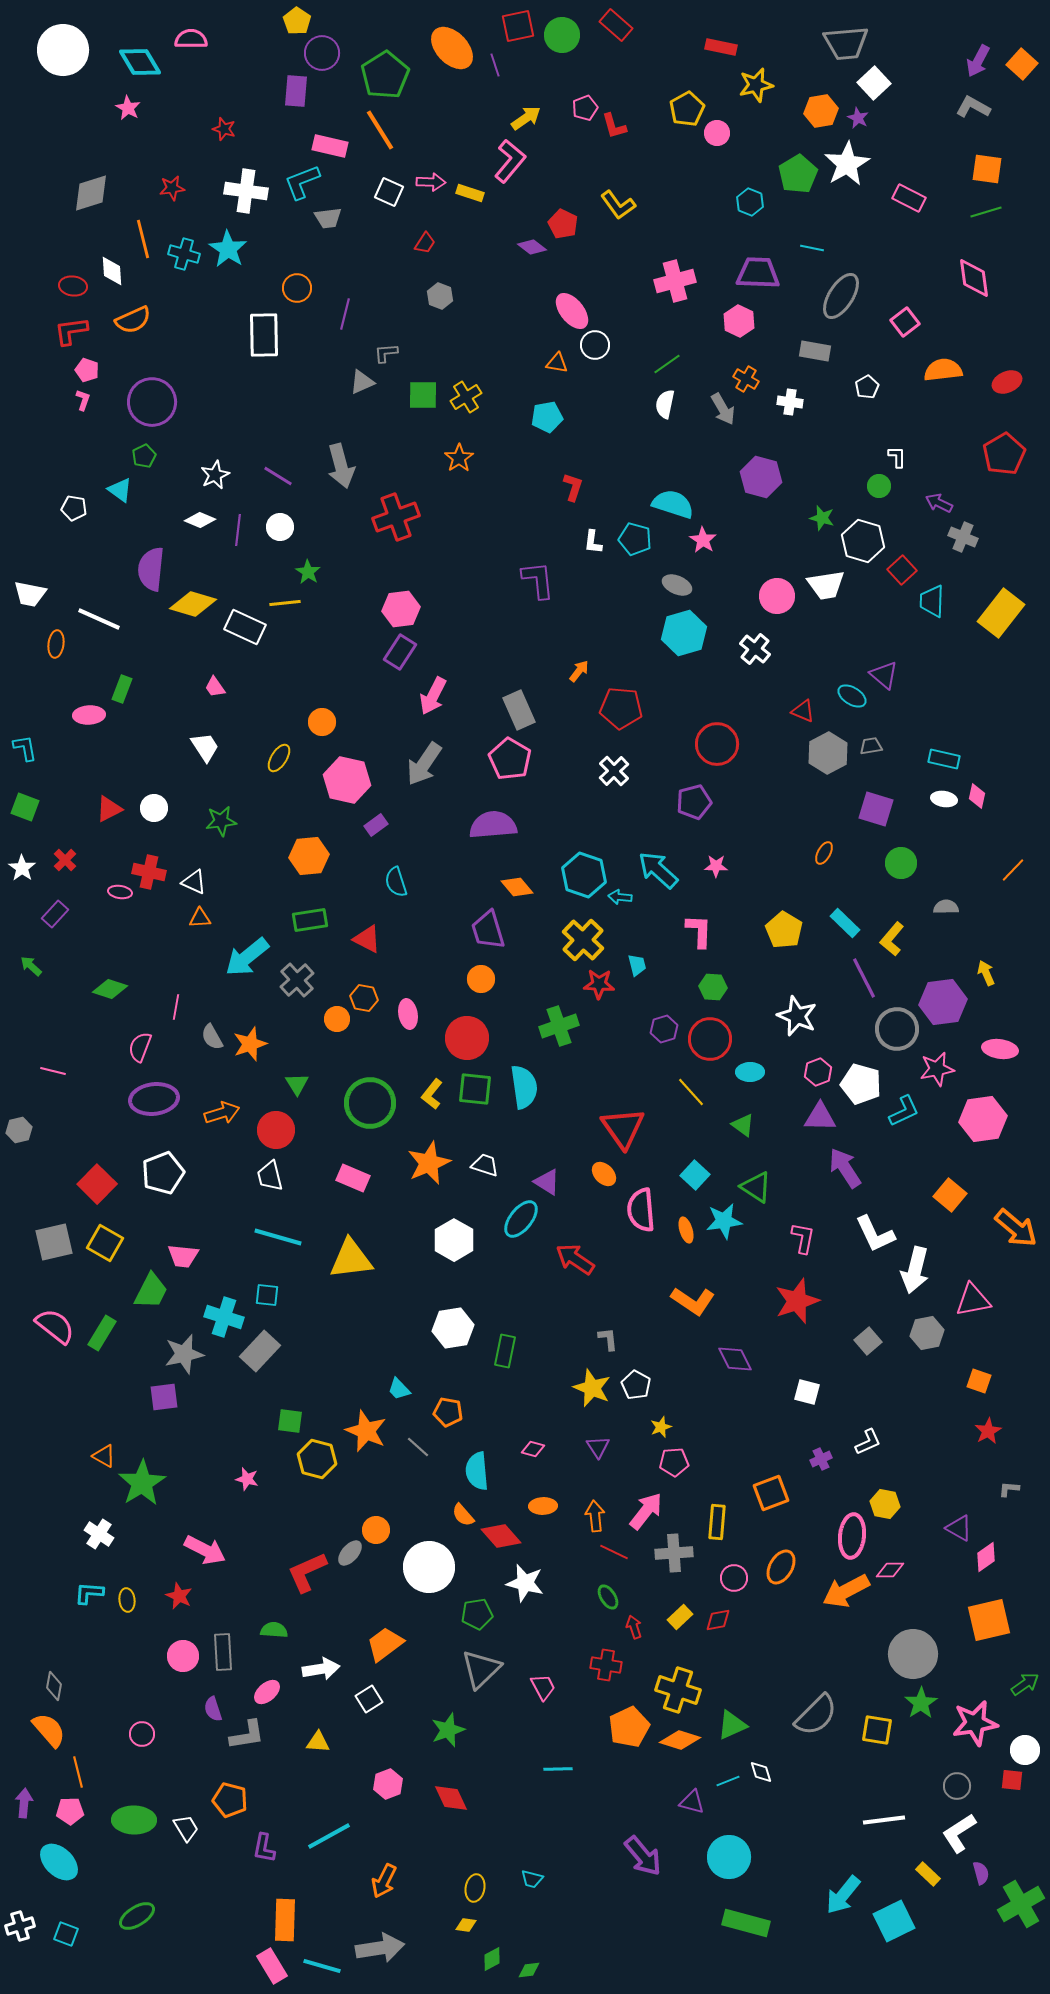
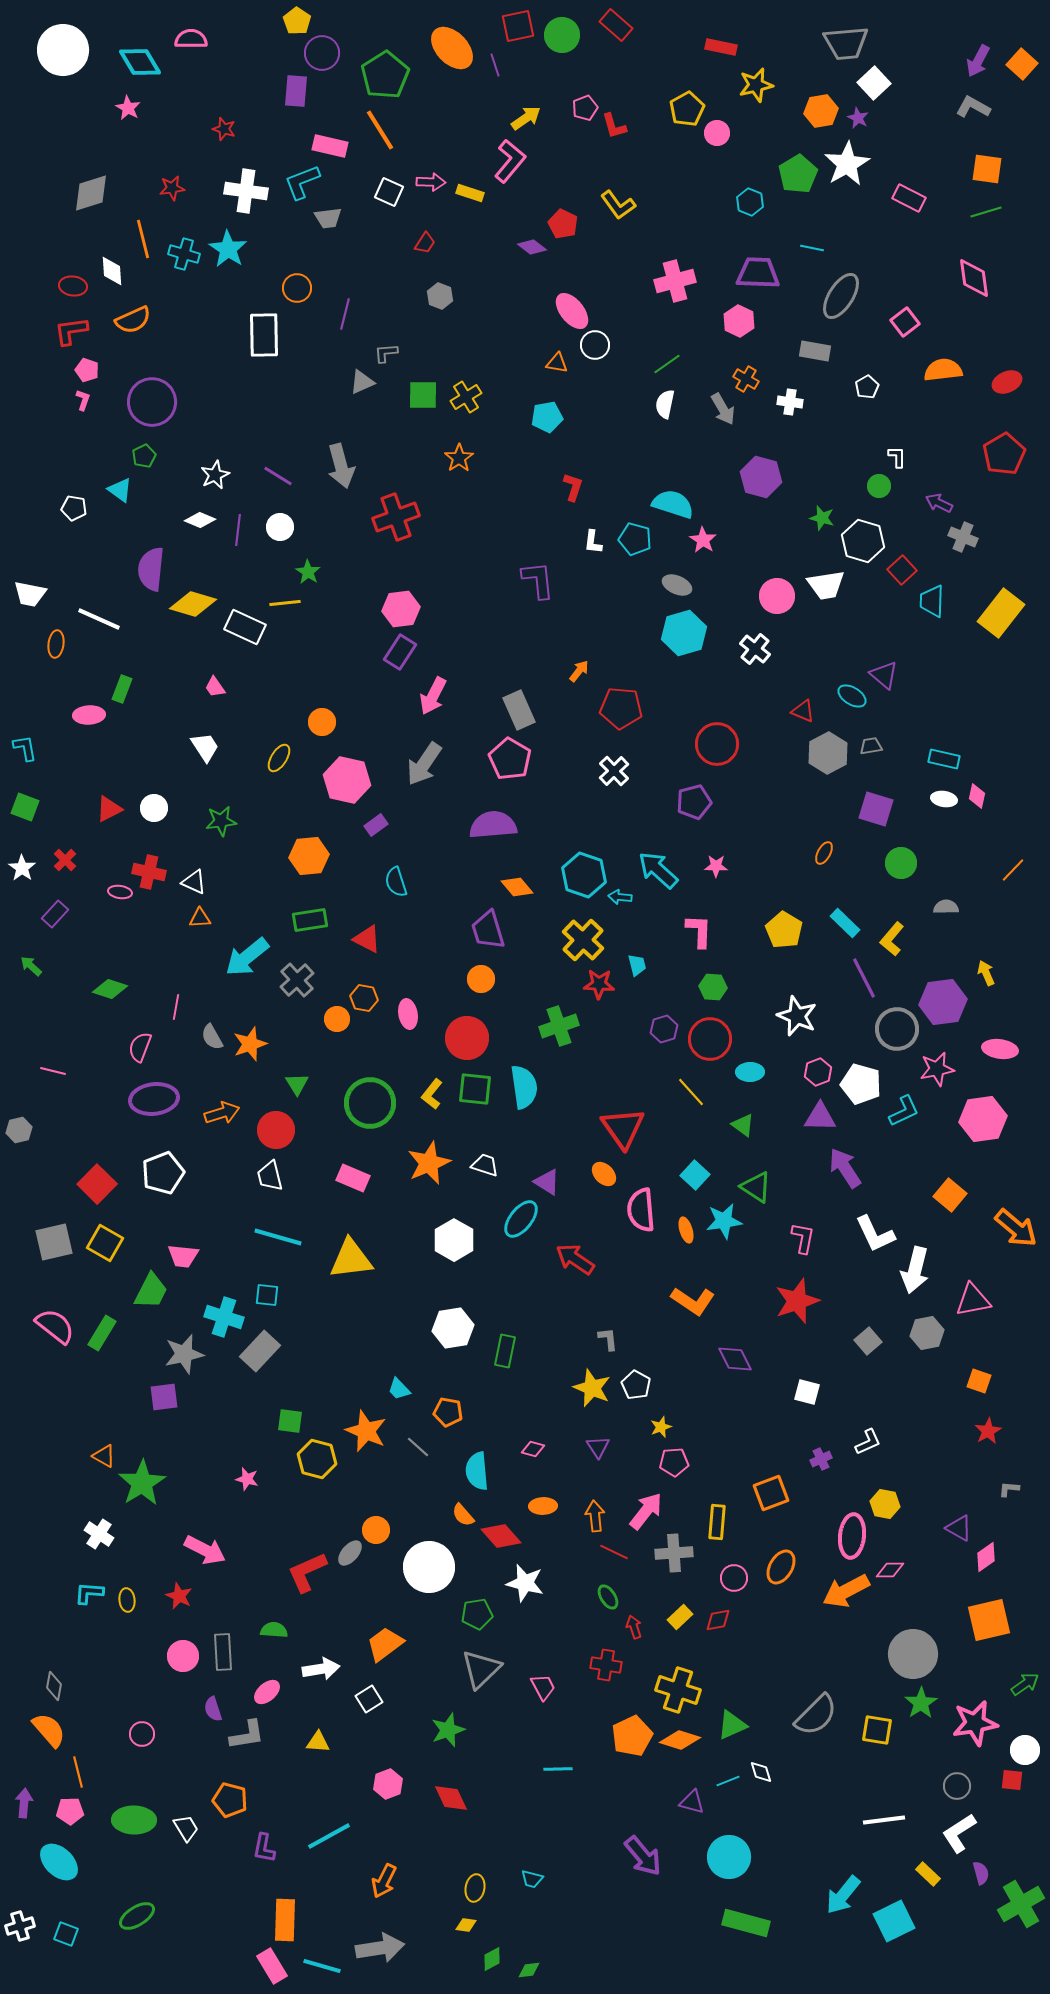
orange pentagon at (629, 1727): moved 3 px right, 9 px down
